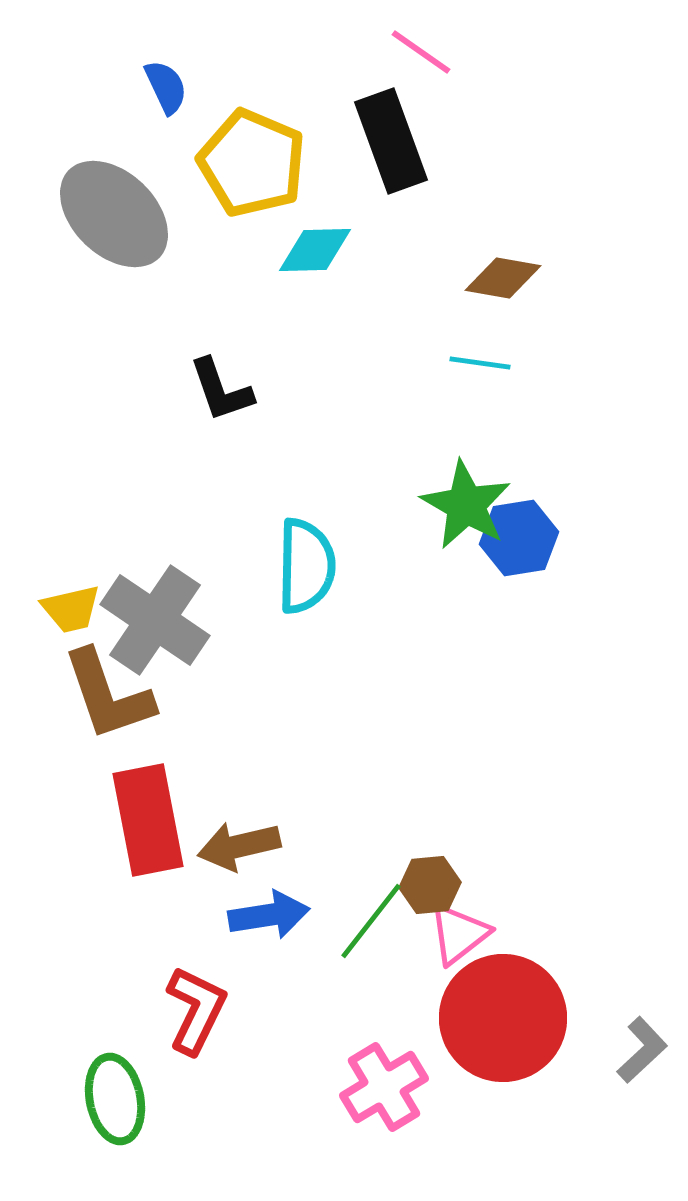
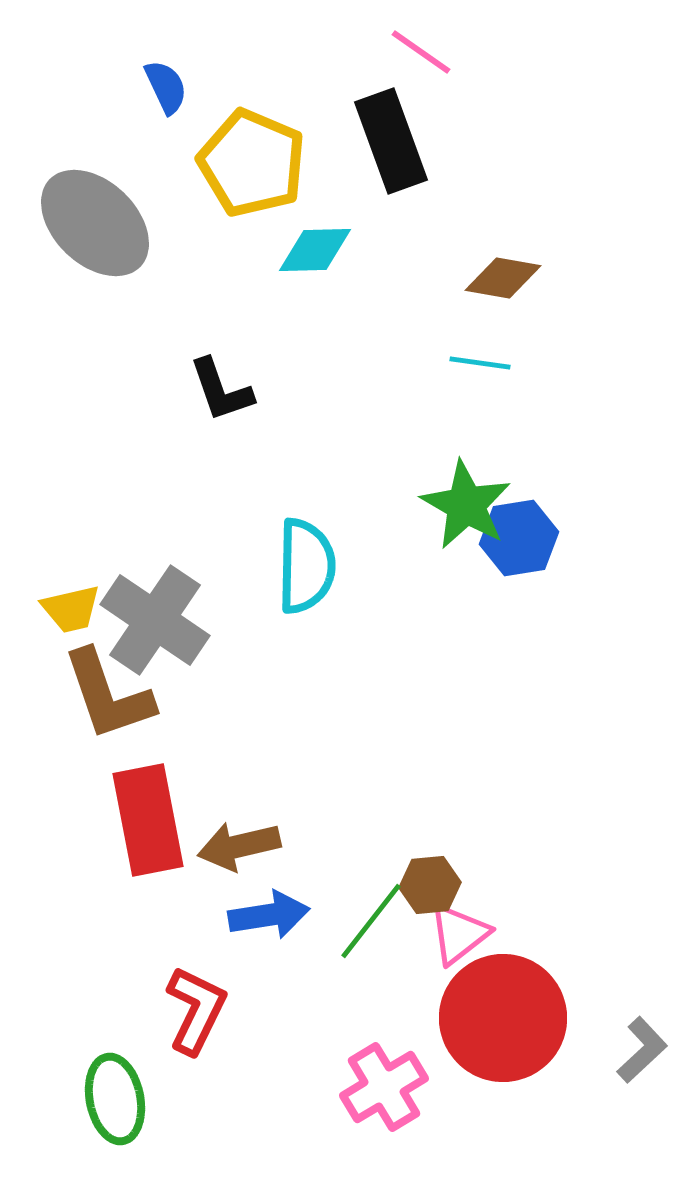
gray ellipse: moved 19 px left, 9 px down
